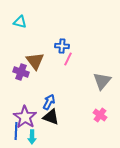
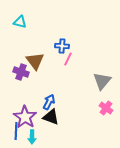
pink cross: moved 6 px right, 7 px up
